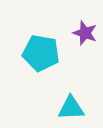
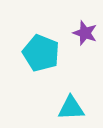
cyan pentagon: rotated 12 degrees clockwise
